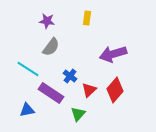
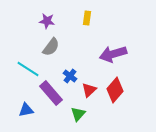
purple rectangle: rotated 15 degrees clockwise
blue triangle: moved 1 px left
